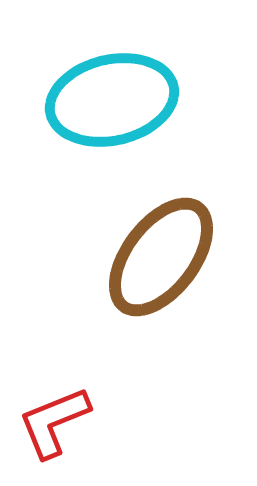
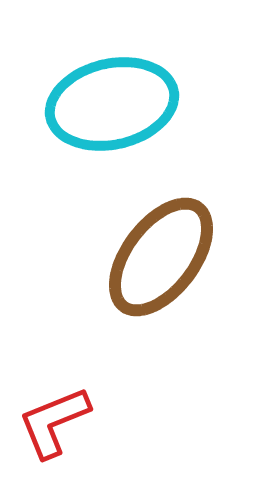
cyan ellipse: moved 4 px down
